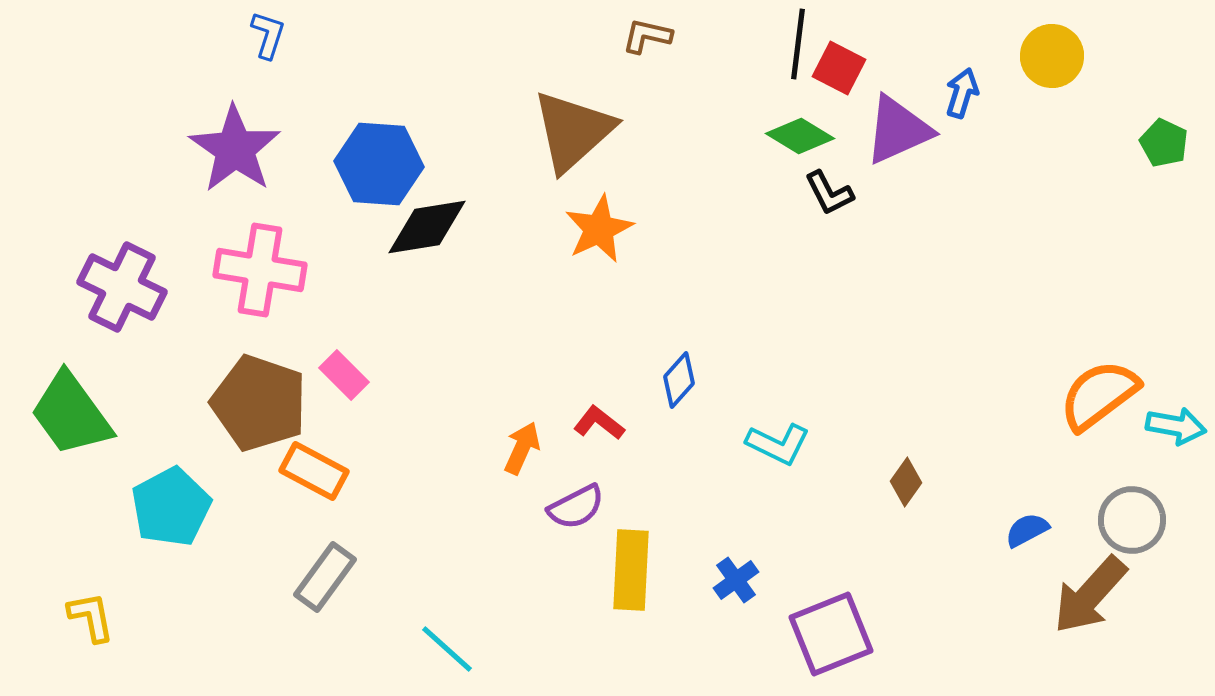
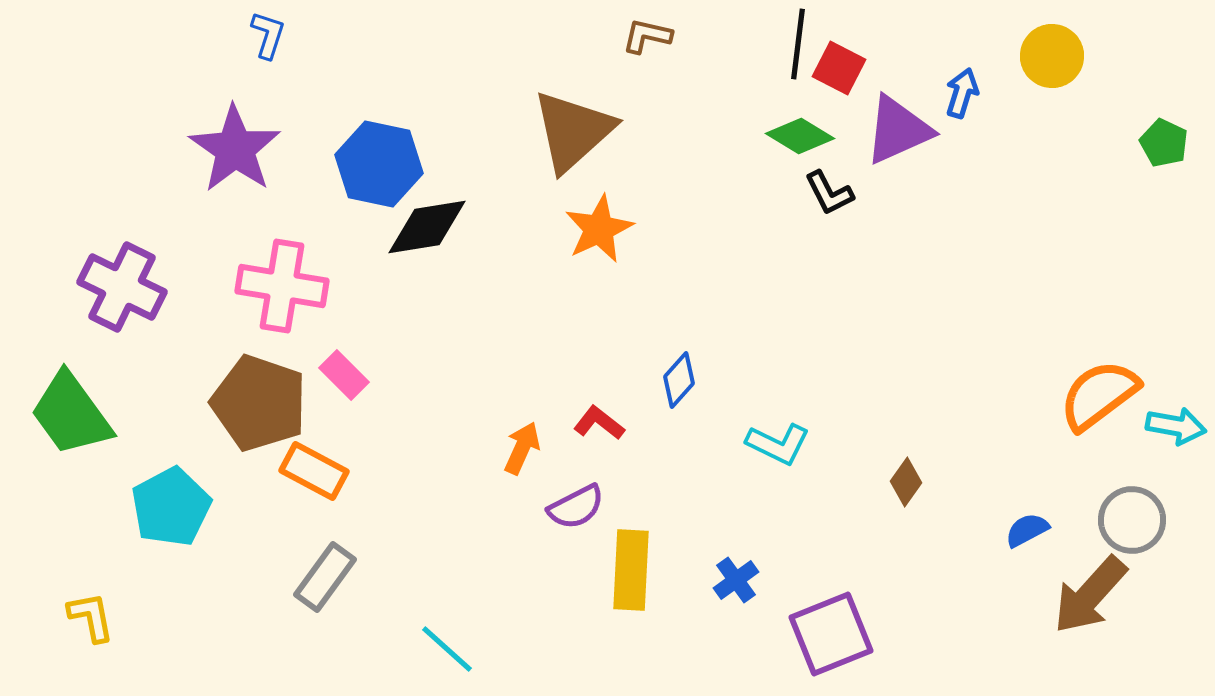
blue hexagon: rotated 8 degrees clockwise
pink cross: moved 22 px right, 16 px down
